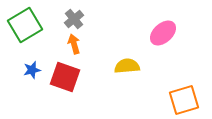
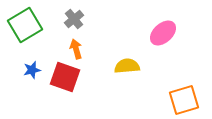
orange arrow: moved 2 px right, 5 px down
